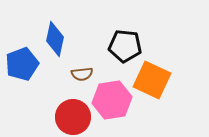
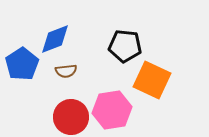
blue diamond: rotated 56 degrees clockwise
blue pentagon: rotated 12 degrees counterclockwise
brown semicircle: moved 16 px left, 3 px up
pink hexagon: moved 10 px down
red circle: moved 2 px left
